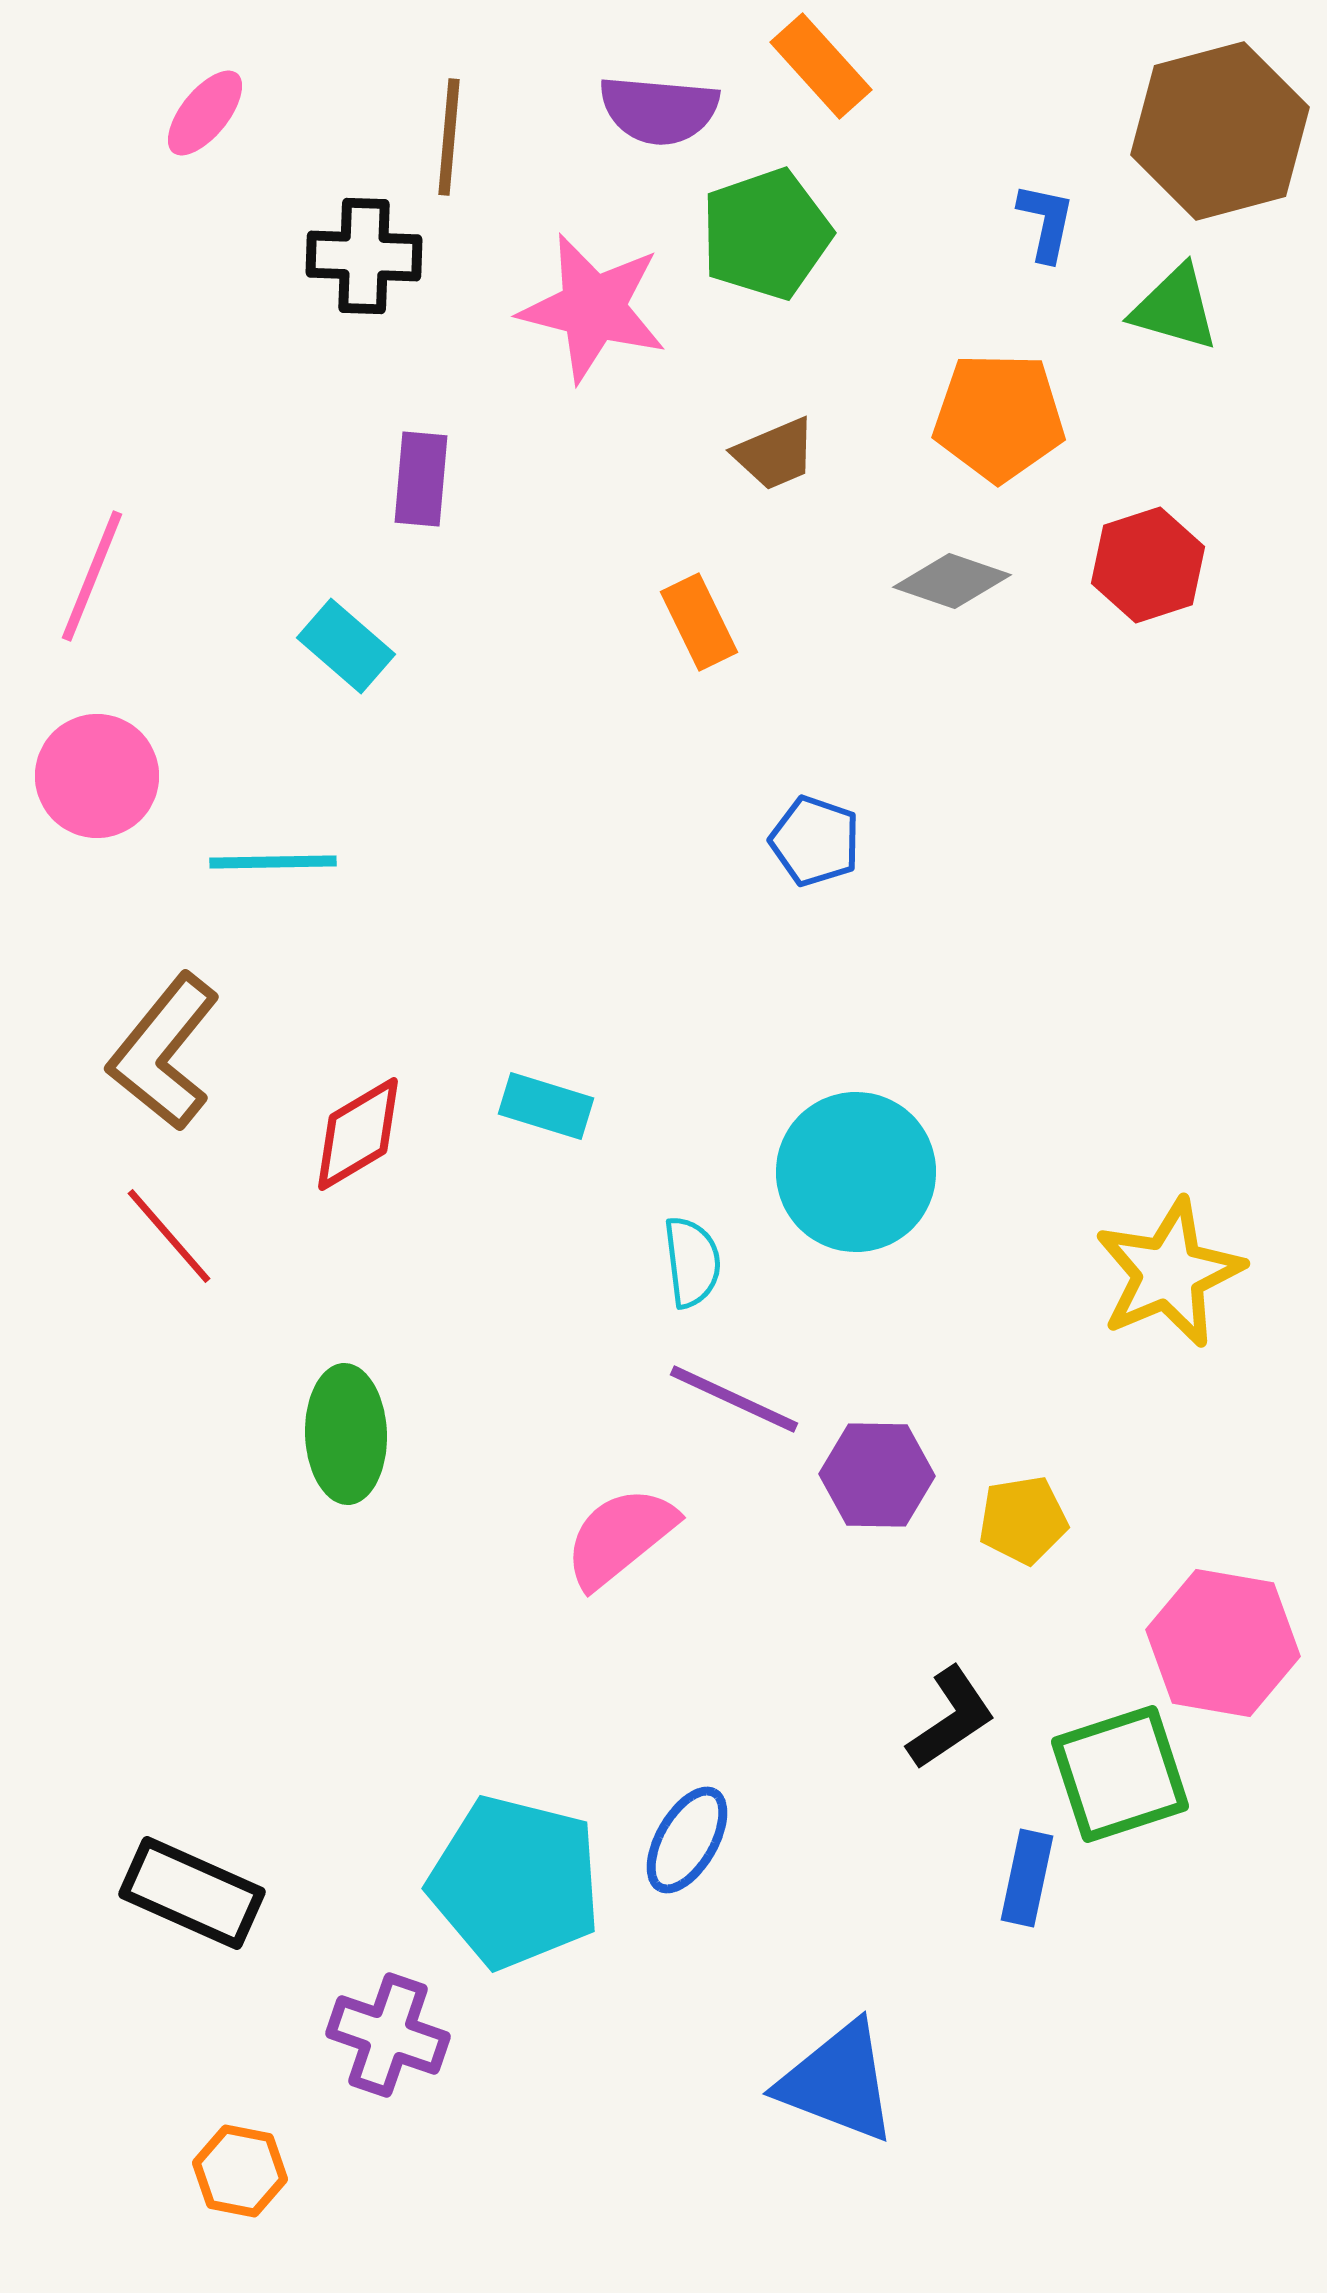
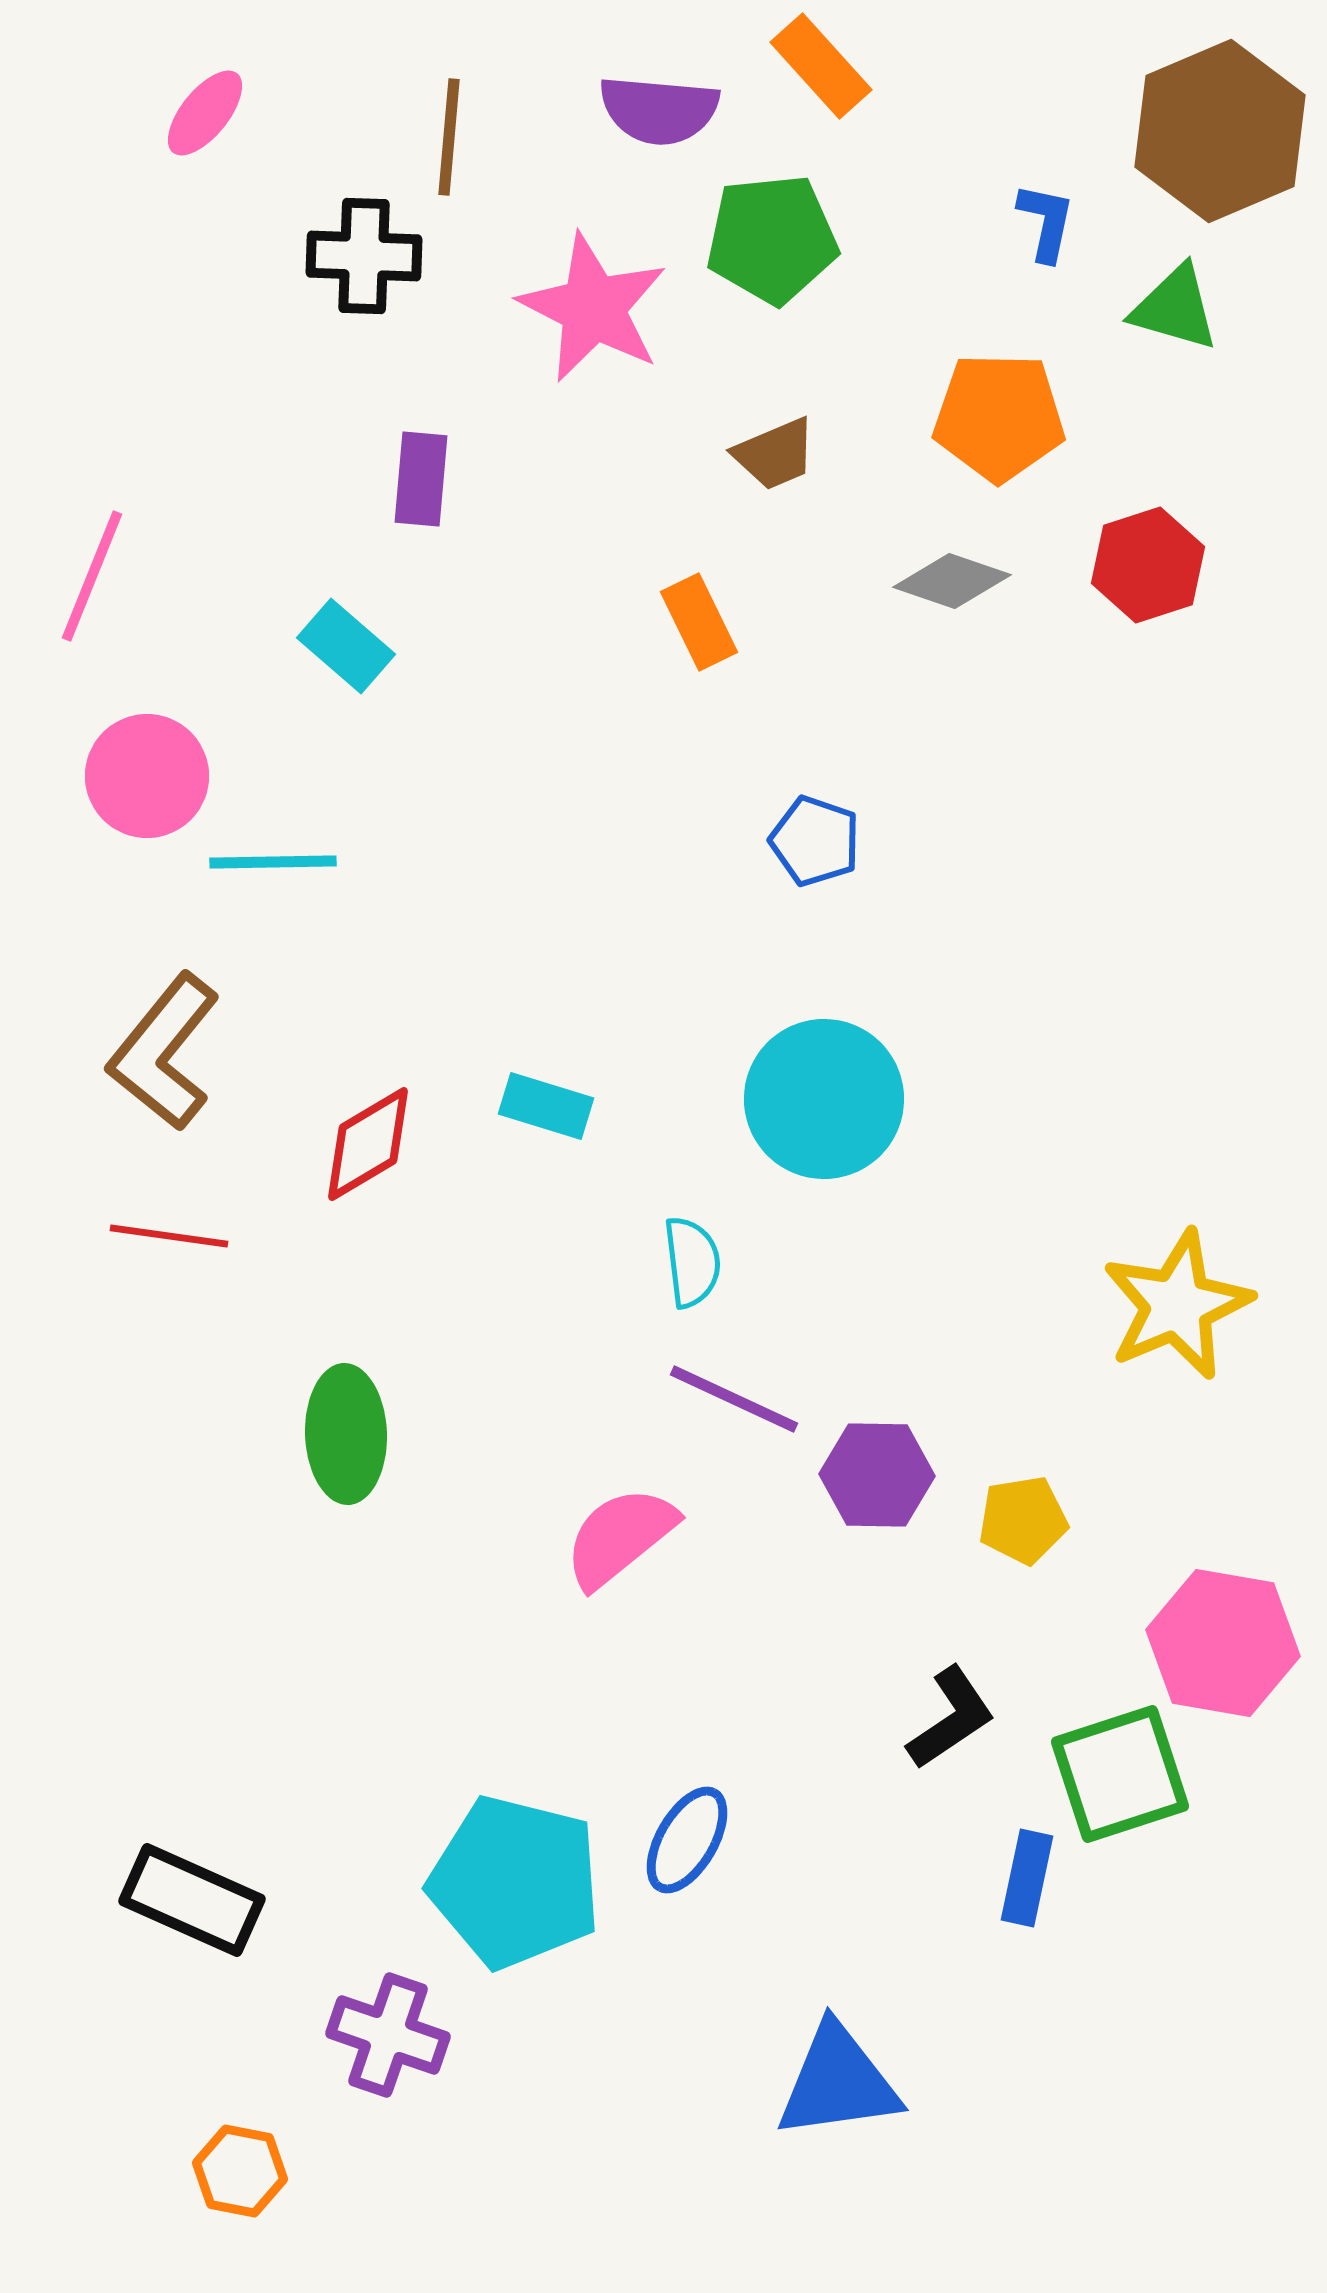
brown hexagon at (1220, 131): rotated 8 degrees counterclockwise
green pentagon at (766, 234): moved 6 px right, 5 px down; rotated 13 degrees clockwise
pink star at (593, 308): rotated 13 degrees clockwise
pink circle at (97, 776): moved 50 px right
red diamond at (358, 1134): moved 10 px right, 10 px down
cyan circle at (856, 1172): moved 32 px left, 73 px up
red line at (169, 1236): rotated 41 degrees counterclockwise
yellow star at (1169, 1273): moved 8 px right, 32 px down
black rectangle at (192, 1893): moved 7 px down
blue triangle at (838, 2082): rotated 29 degrees counterclockwise
